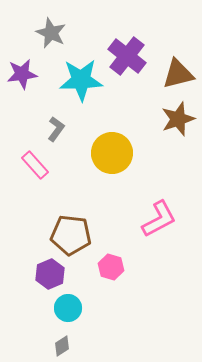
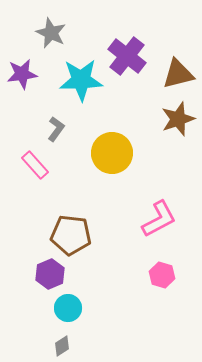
pink hexagon: moved 51 px right, 8 px down
